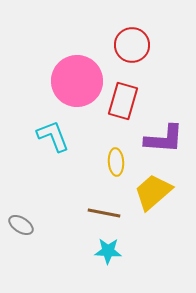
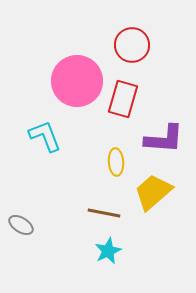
red rectangle: moved 2 px up
cyan L-shape: moved 8 px left
cyan star: rotated 28 degrees counterclockwise
